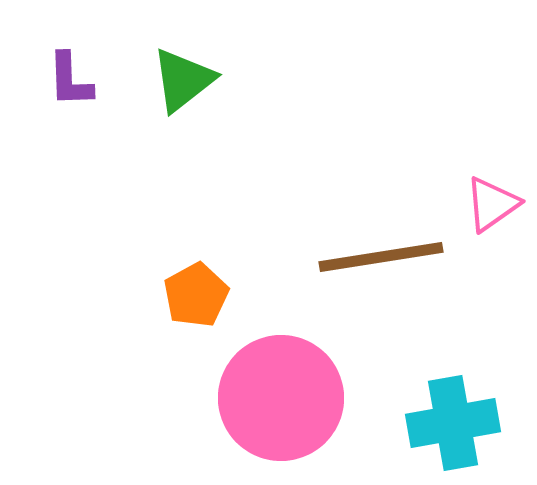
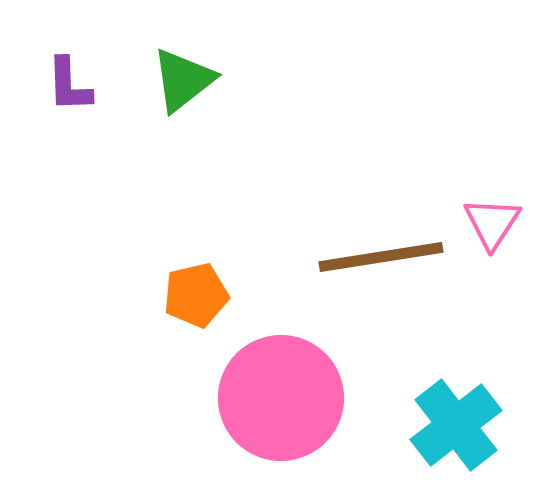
purple L-shape: moved 1 px left, 5 px down
pink triangle: moved 19 px down; rotated 22 degrees counterclockwise
orange pentagon: rotated 16 degrees clockwise
cyan cross: moved 3 px right, 2 px down; rotated 28 degrees counterclockwise
